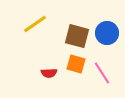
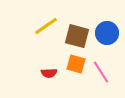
yellow line: moved 11 px right, 2 px down
pink line: moved 1 px left, 1 px up
